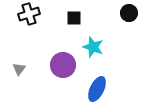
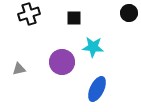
cyan star: rotated 15 degrees counterclockwise
purple circle: moved 1 px left, 3 px up
gray triangle: rotated 40 degrees clockwise
